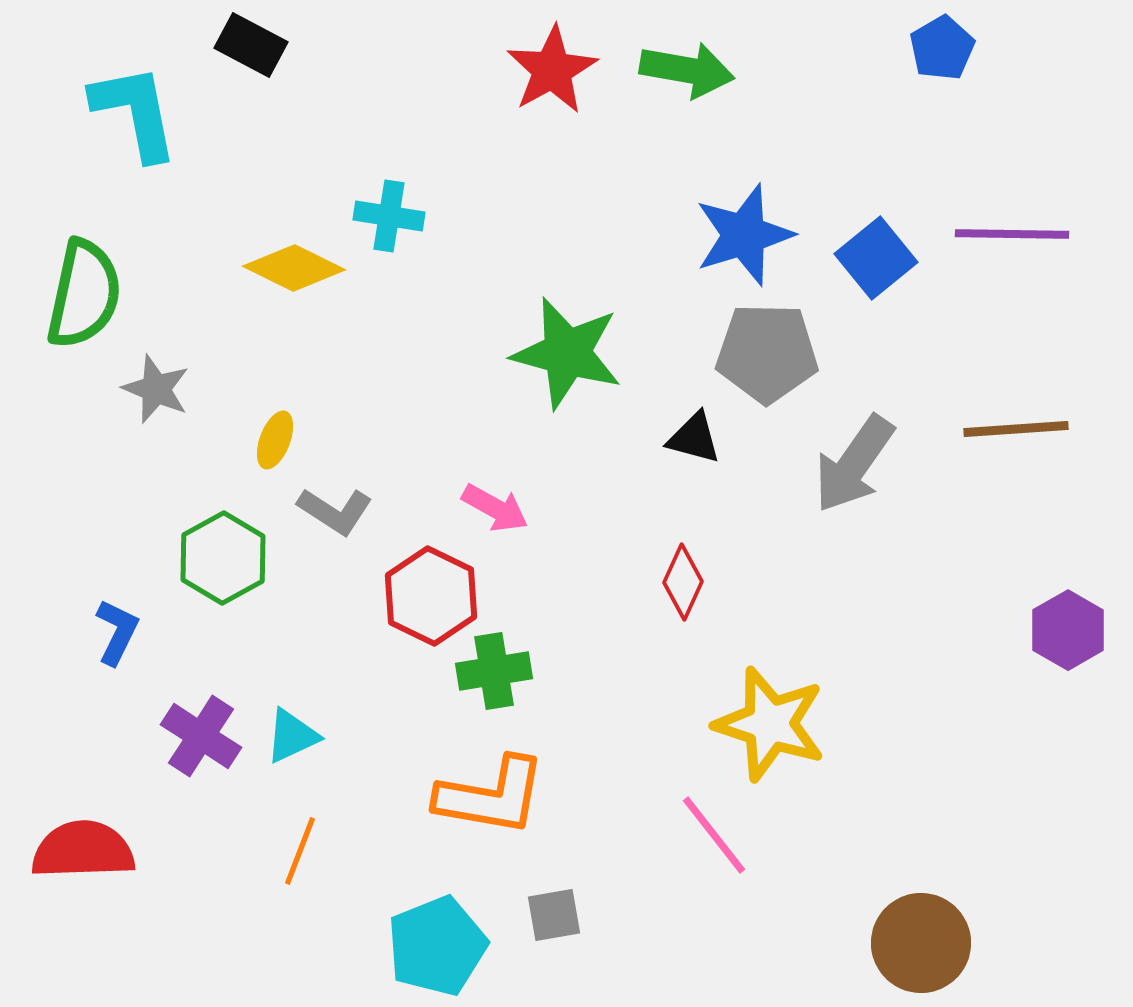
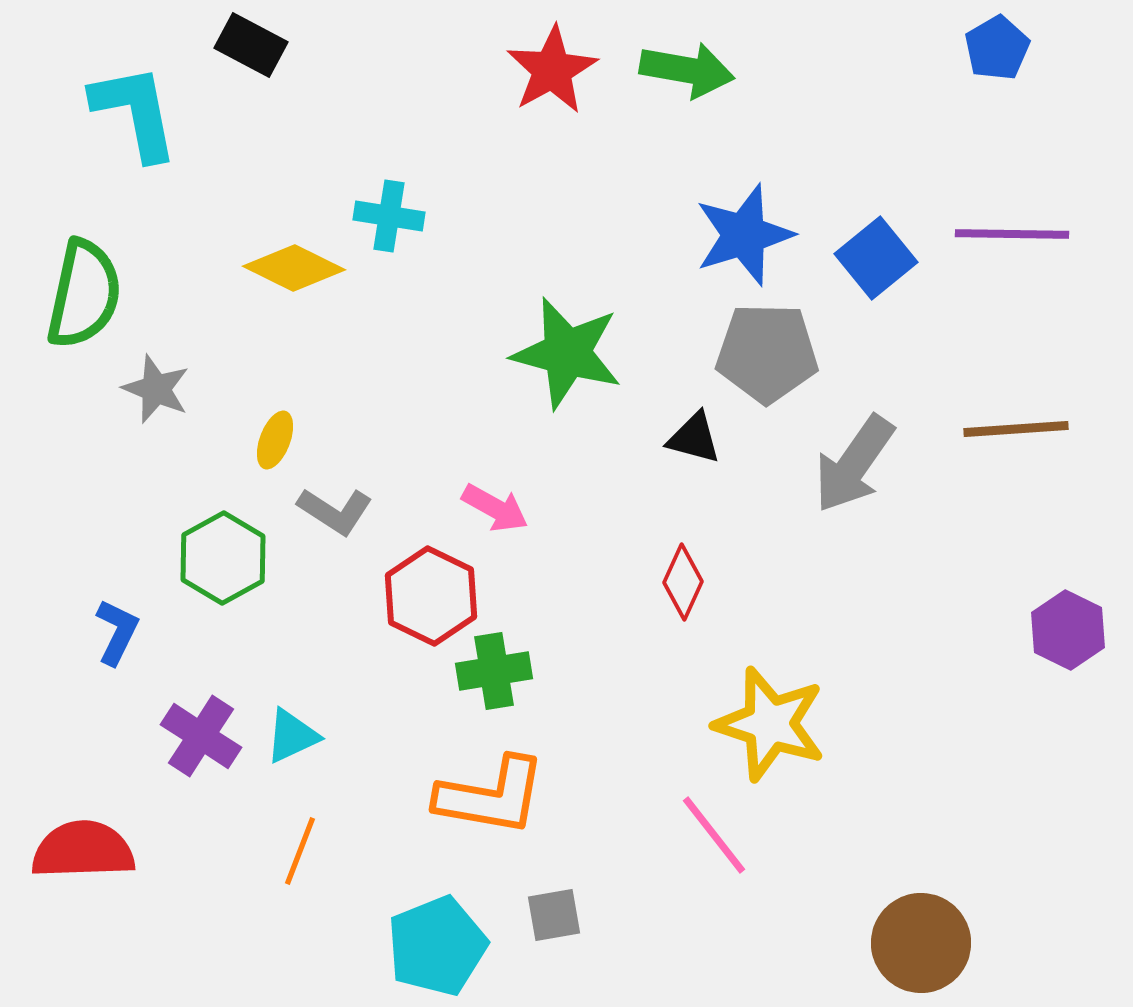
blue pentagon: moved 55 px right
purple hexagon: rotated 4 degrees counterclockwise
